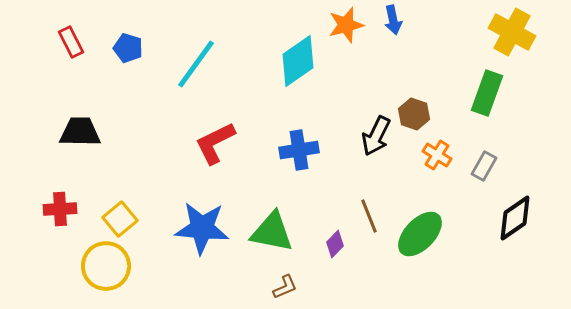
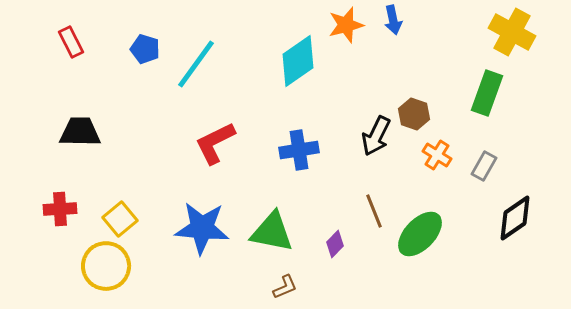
blue pentagon: moved 17 px right, 1 px down
brown line: moved 5 px right, 5 px up
